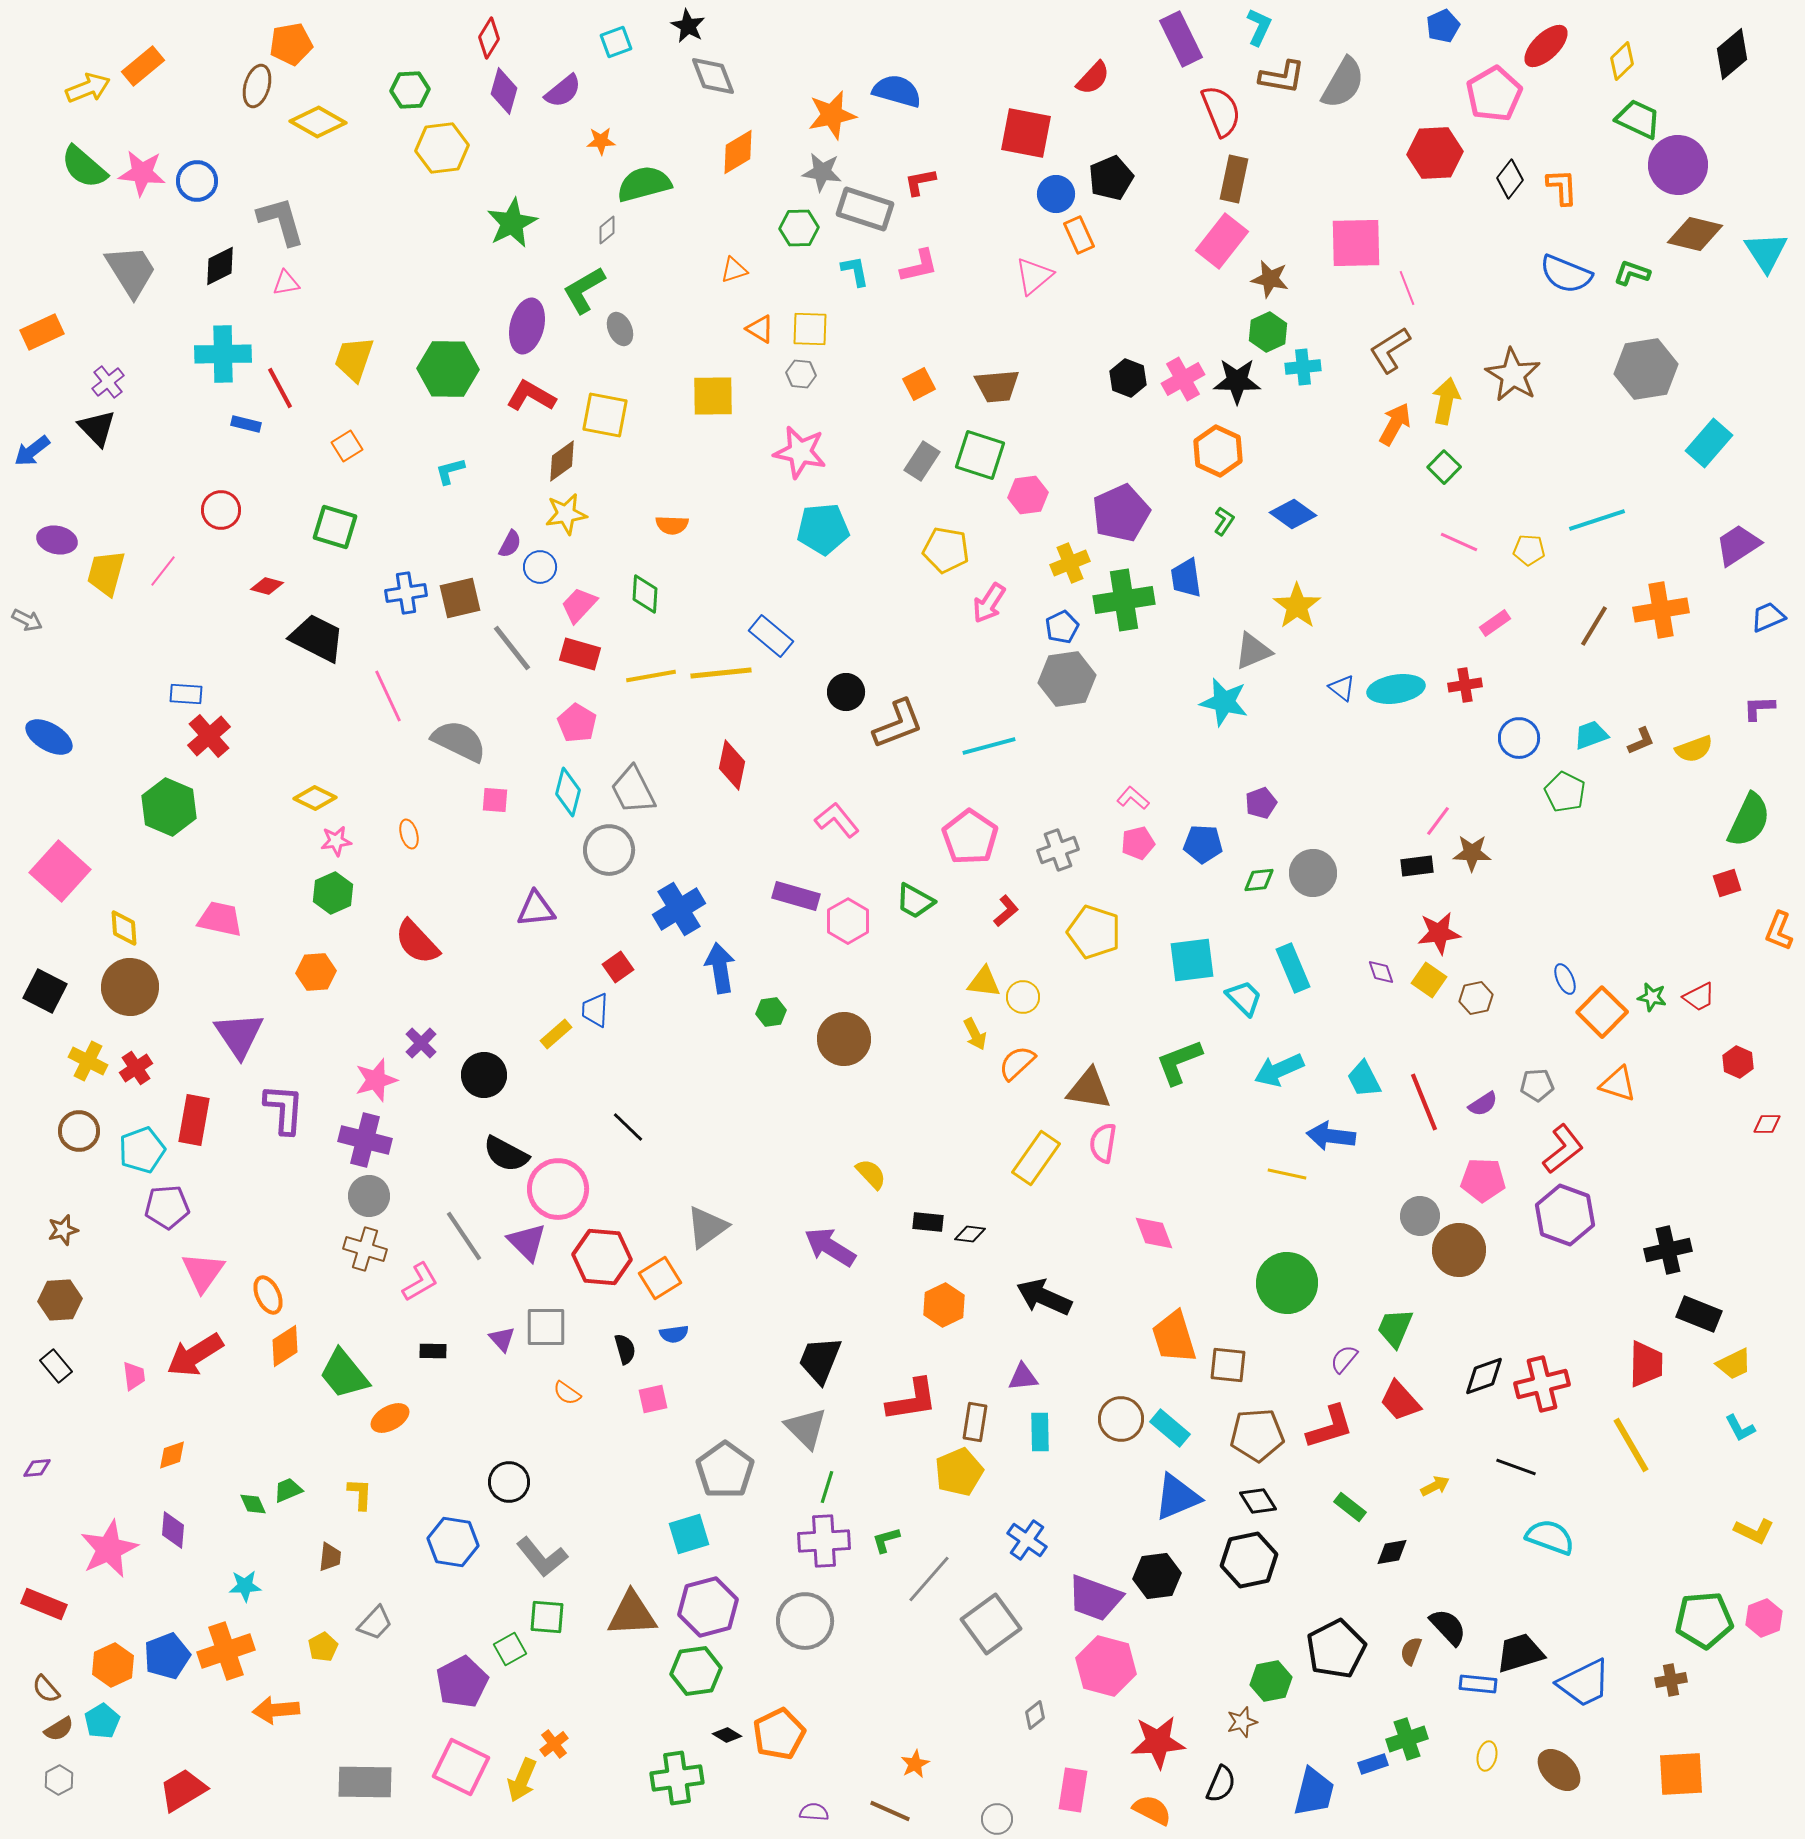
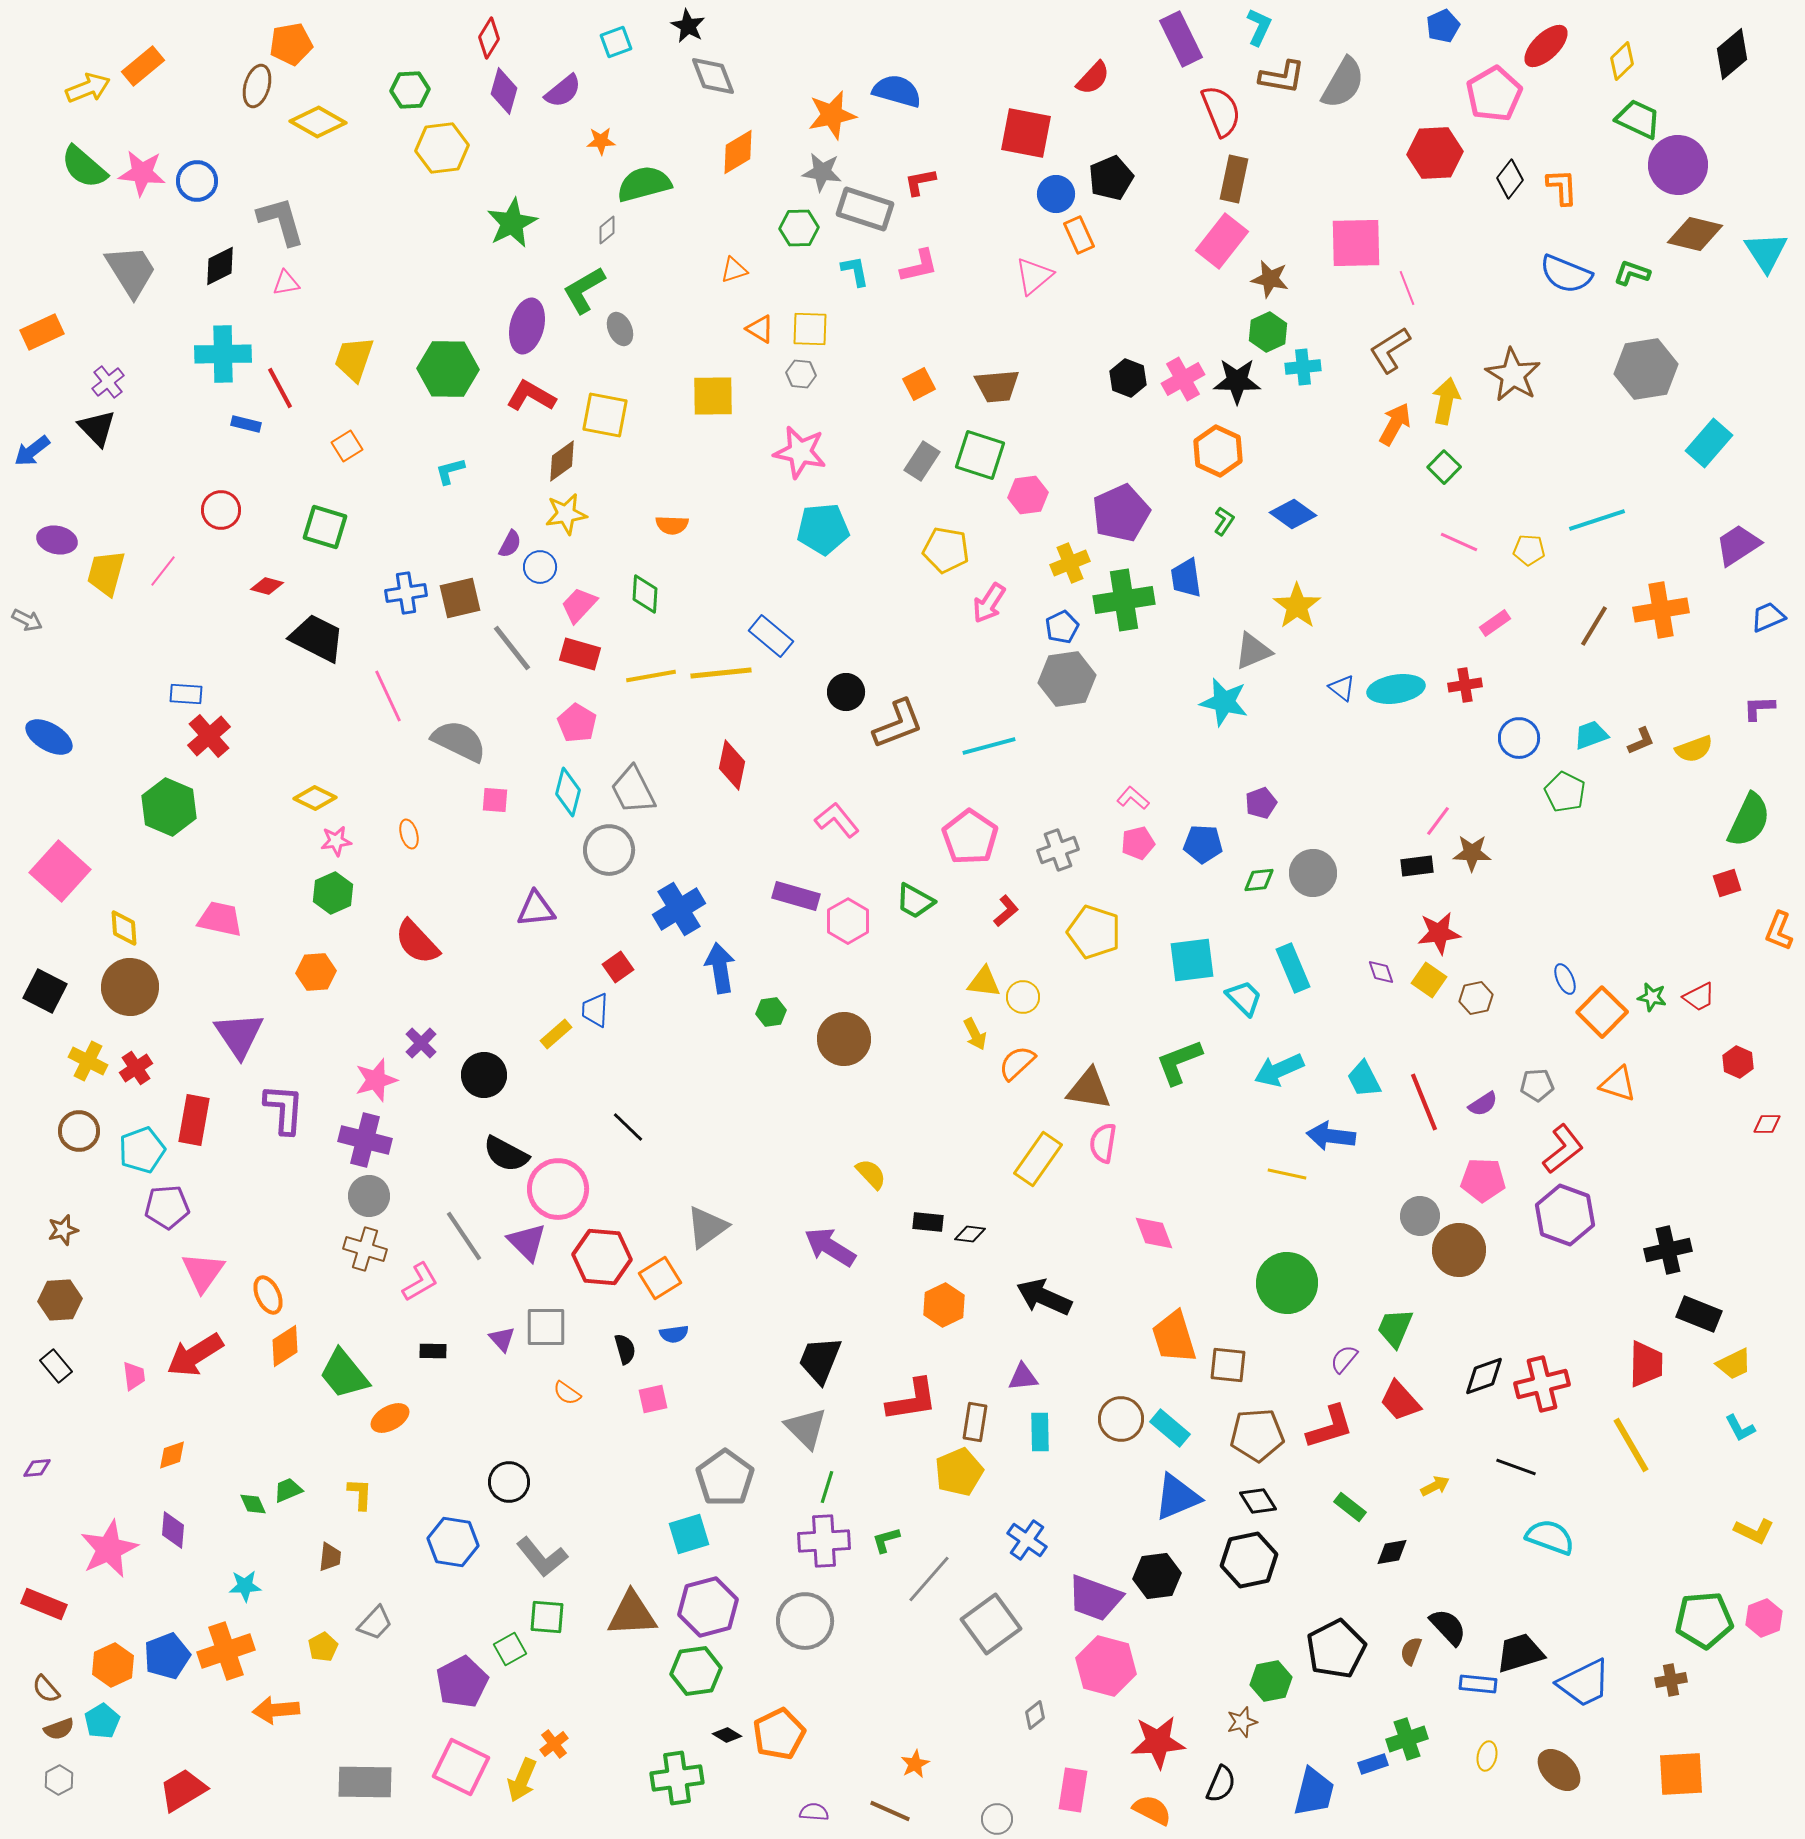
green square at (335, 527): moved 10 px left
yellow rectangle at (1036, 1158): moved 2 px right, 1 px down
gray pentagon at (725, 1470): moved 8 px down
brown semicircle at (59, 1729): rotated 12 degrees clockwise
